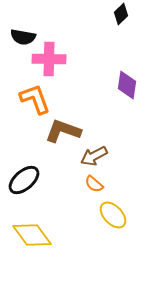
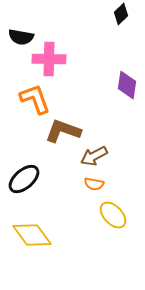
black semicircle: moved 2 px left
black ellipse: moved 1 px up
orange semicircle: rotated 30 degrees counterclockwise
